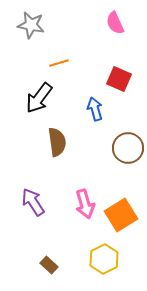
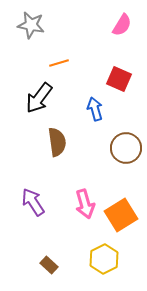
pink semicircle: moved 7 px right, 2 px down; rotated 125 degrees counterclockwise
brown circle: moved 2 px left
